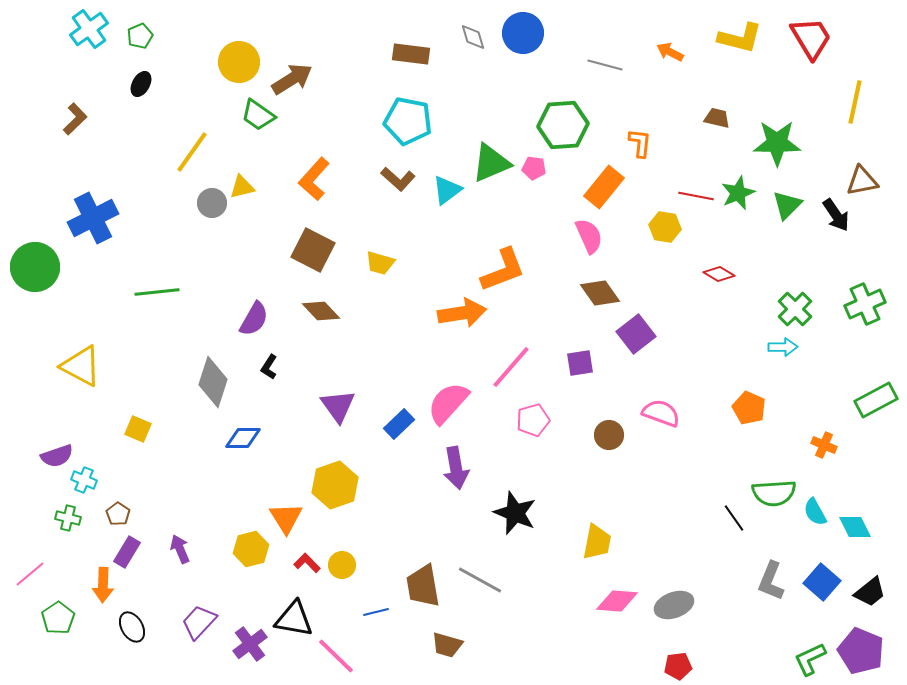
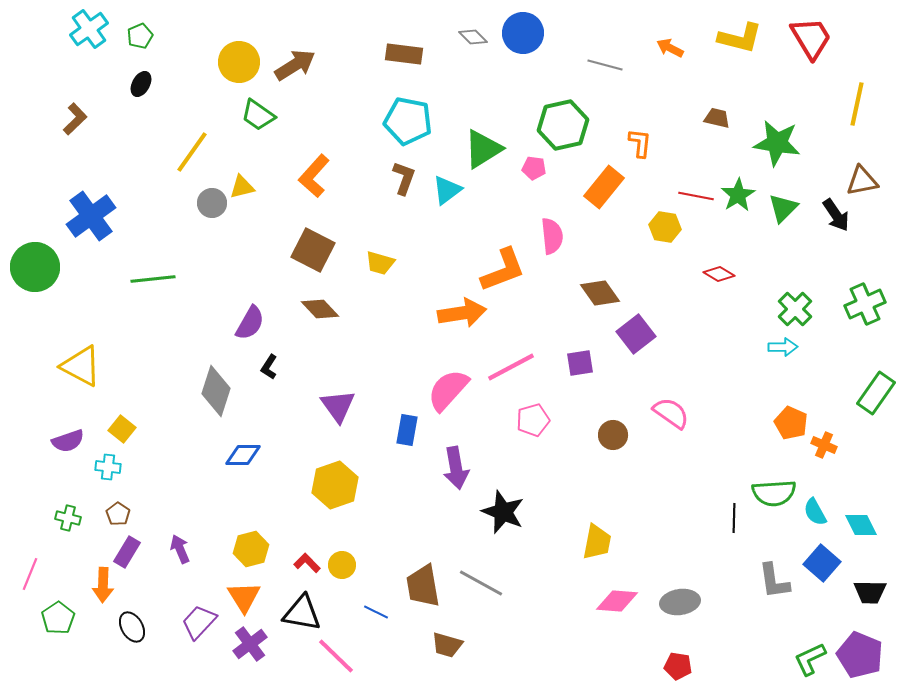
gray diamond at (473, 37): rotated 28 degrees counterclockwise
orange arrow at (670, 52): moved 4 px up
brown rectangle at (411, 54): moved 7 px left
brown arrow at (292, 79): moved 3 px right, 14 px up
yellow line at (855, 102): moved 2 px right, 2 px down
green hexagon at (563, 125): rotated 9 degrees counterclockwise
green star at (777, 143): rotated 9 degrees clockwise
green triangle at (491, 163): moved 8 px left, 14 px up; rotated 9 degrees counterclockwise
orange L-shape at (314, 179): moved 3 px up
brown L-shape at (398, 179): moved 6 px right, 1 px up; rotated 112 degrees counterclockwise
green star at (738, 193): moved 2 px down; rotated 8 degrees counterclockwise
green triangle at (787, 205): moved 4 px left, 3 px down
blue cross at (93, 218): moved 2 px left, 2 px up; rotated 9 degrees counterclockwise
pink semicircle at (589, 236): moved 37 px left; rotated 18 degrees clockwise
green line at (157, 292): moved 4 px left, 13 px up
brown diamond at (321, 311): moved 1 px left, 2 px up
purple semicircle at (254, 319): moved 4 px left, 4 px down
pink line at (511, 367): rotated 21 degrees clockwise
gray diamond at (213, 382): moved 3 px right, 9 px down
green rectangle at (876, 400): moved 7 px up; rotated 27 degrees counterclockwise
pink semicircle at (448, 403): moved 13 px up
orange pentagon at (749, 408): moved 42 px right, 15 px down
pink semicircle at (661, 413): moved 10 px right; rotated 15 degrees clockwise
blue rectangle at (399, 424): moved 8 px right, 6 px down; rotated 36 degrees counterclockwise
yellow square at (138, 429): moved 16 px left; rotated 16 degrees clockwise
brown circle at (609, 435): moved 4 px right
blue diamond at (243, 438): moved 17 px down
purple semicircle at (57, 456): moved 11 px right, 15 px up
cyan cross at (84, 480): moved 24 px right, 13 px up; rotated 15 degrees counterclockwise
black star at (515, 513): moved 12 px left, 1 px up
orange triangle at (286, 518): moved 42 px left, 79 px down
black line at (734, 518): rotated 36 degrees clockwise
cyan diamond at (855, 527): moved 6 px right, 2 px up
pink line at (30, 574): rotated 28 degrees counterclockwise
gray line at (480, 580): moved 1 px right, 3 px down
gray L-shape at (771, 581): moved 3 px right; rotated 30 degrees counterclockwise
blue square at (822, 582): moved 19 px up
black trapezoid at (870, 592): rotated 40 degrees clockwise
gray ellipse at (674, 605): moved 6 px right, 3 px up; rotated 12 degrees clockwise
blue line at (376, 612): rotated 40 degrees clockwise
black triangle at (294, 619): moved 8 px right, 6 px up
purple pentagon at (861, 651): moved 1 px left, 4 px down
red pentagon at (678, 666): rotated 16 degrees clockwise
